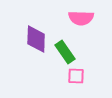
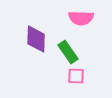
green rectangle: moved 3 px right
